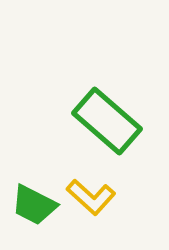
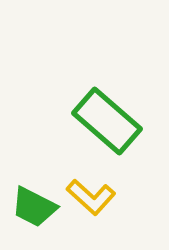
green trapezoid: moved 2 px down
